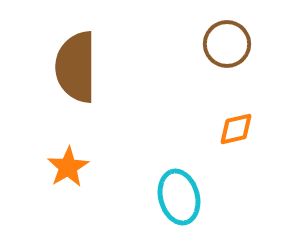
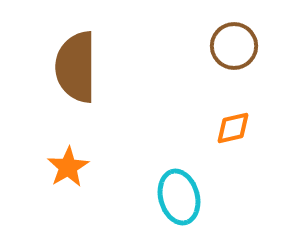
brown circle: moved 7 px right, 2 px down
orange diamond: moved 3 px left, 1 px up
